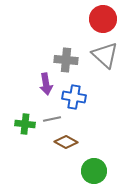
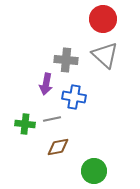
purple arrow: rotated 20 degrees clockwise
brown diamond: moved 8 px left, 5 px down; rotated 40 degrees counterclockwise
